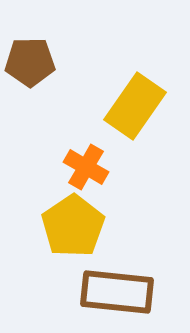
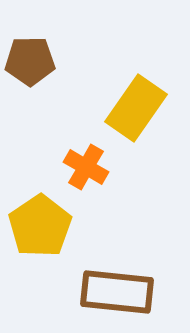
brown pentagon: moved 1 px up
yellow rectangle: moved 1 px right, 2 px down
yellow pentagon: moved 33 px left
